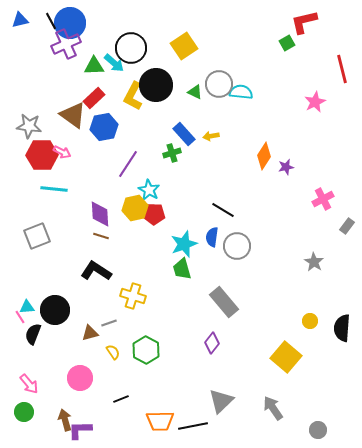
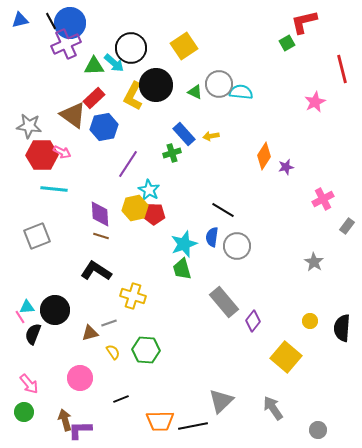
purple diamond at (212, 343): moved 41 px right, 22 px up
green hexagon at (146, 350): rotated 24 degrees counterclockwise
